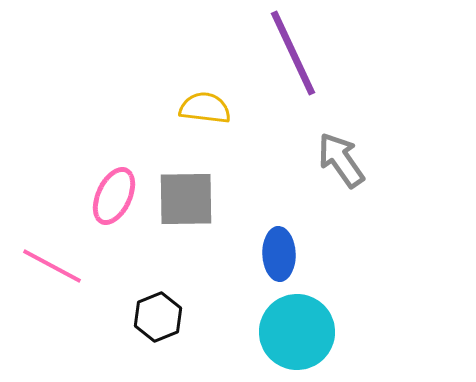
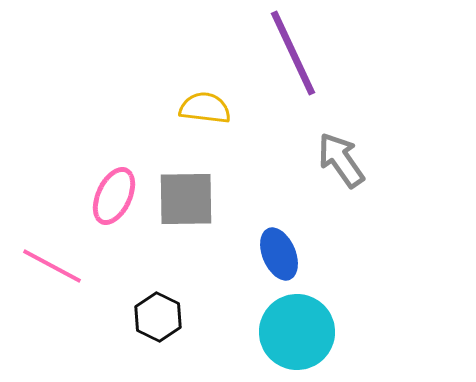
blue ellipse: rotated 21 degrees counterclockwise
black hexagon: rotated 12 degrees counterclockwise
